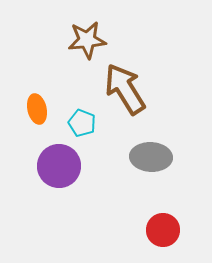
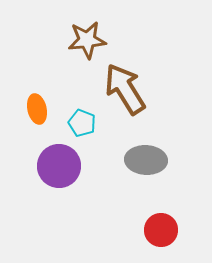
gray ellipse: moved 5 px left, 3 px down
red circle: moved 2 px left
